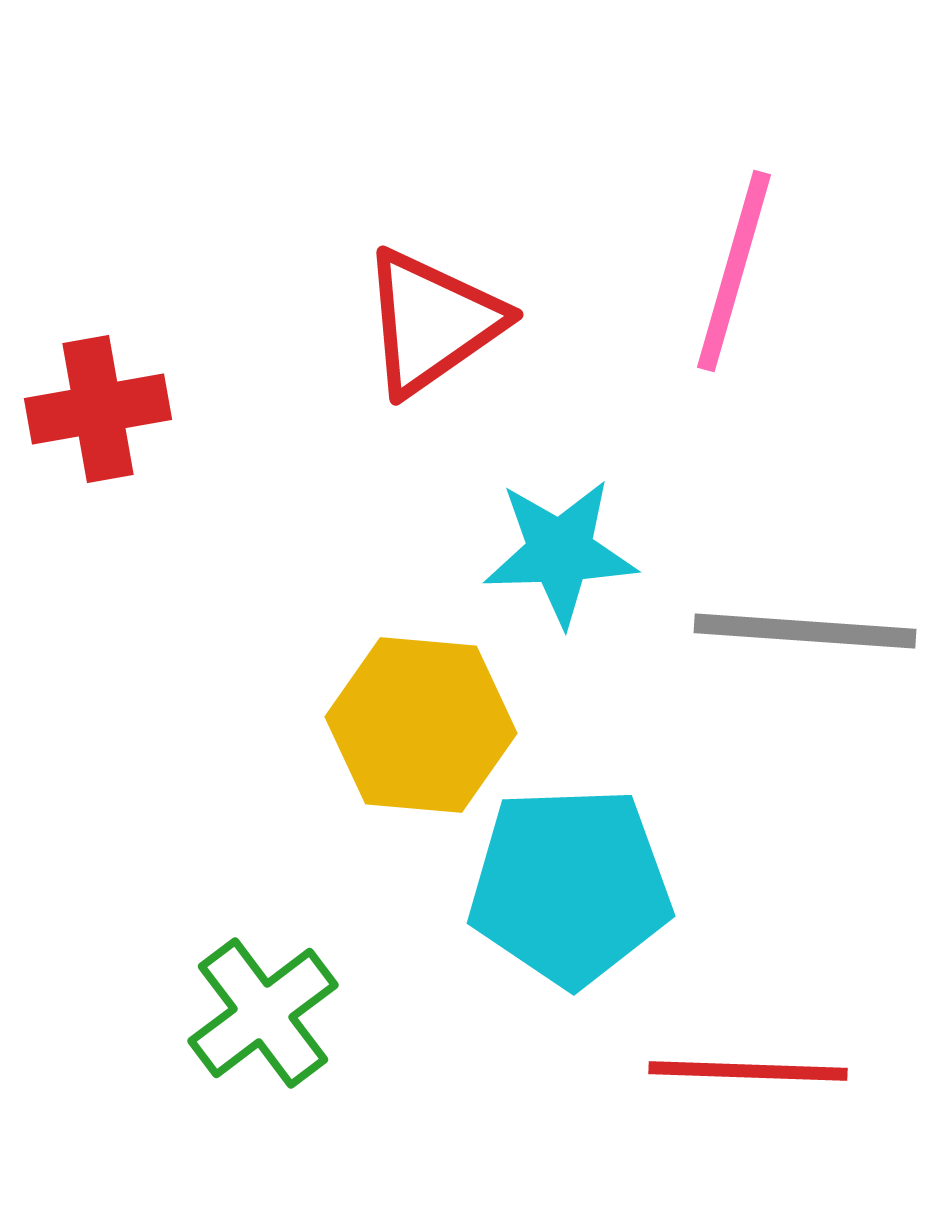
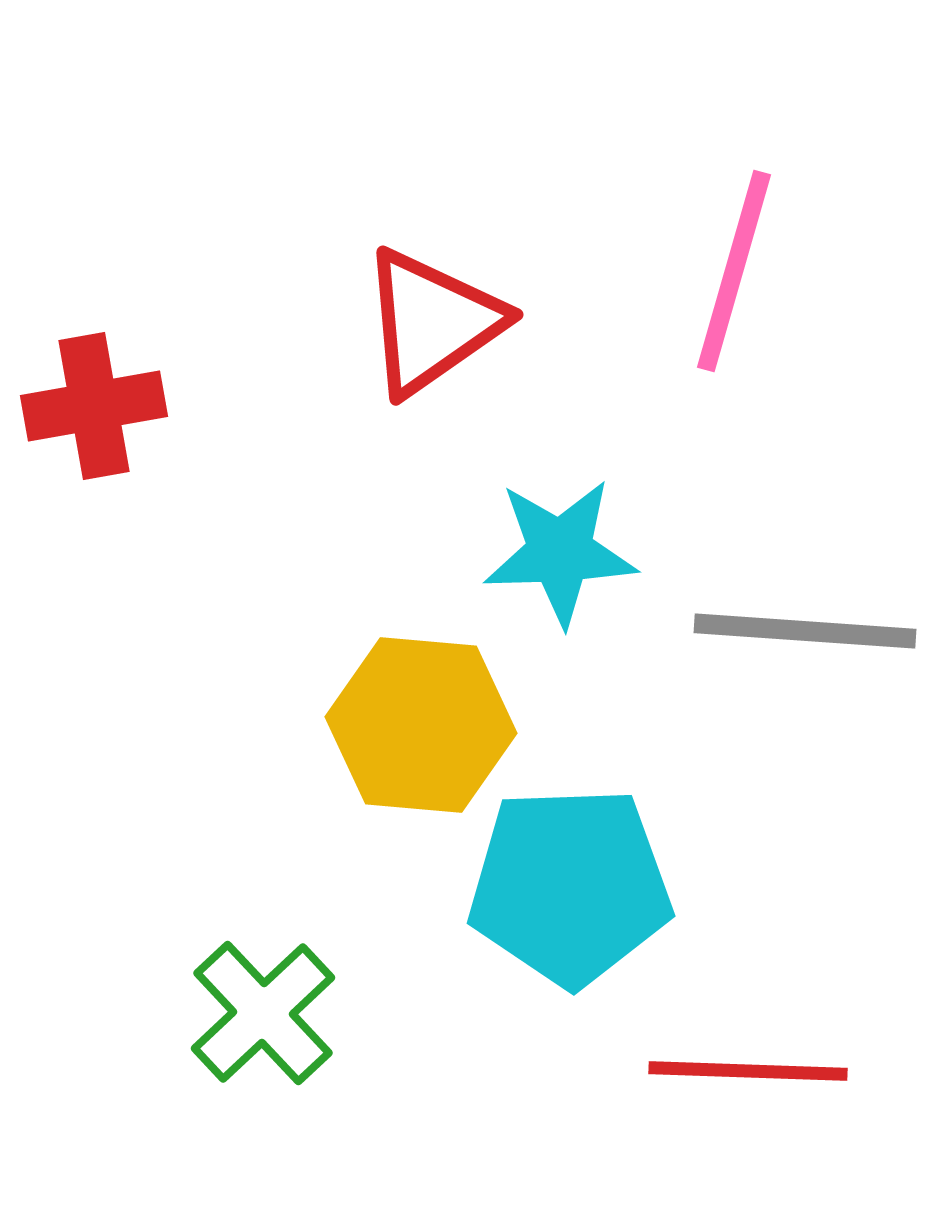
red cross: moved 4 px left, 3 px up
green cross: rotated 6 degrees counterclockwise
